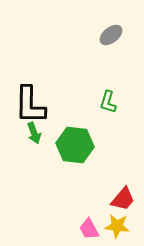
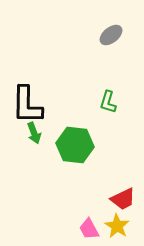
black L-shape: moved 3 px left
red trapezoid: rotated 24 degrees clockwise
yellow star: rotated 25 degrees clockwise
